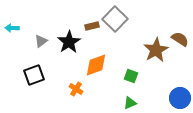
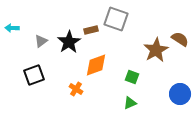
gray square: moved 1 px right; rotated 25 degrees counterclockwise
brown rectangle: moved 1 px left, 4 px down
green square: moved 1 px right, 1 px down
blue circle: moved 4 px up
